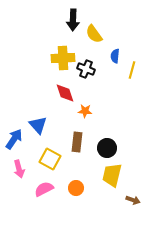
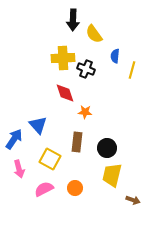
orange star: moved 1 px down
orange circle: moved 1 px left
